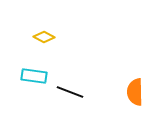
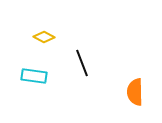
black line: moved 12 px right, 29 px up; rotated 48 degrees clockwise
